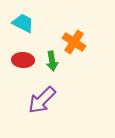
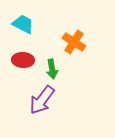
cyan trapezoid: moved 1 px down
green arrow: moved 8 px down
purple arrow: rotated 8 degrees counterclockwise
